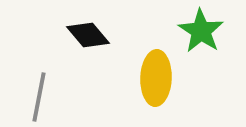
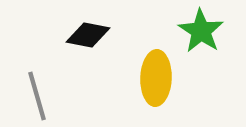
black diamond: rotated 39 degrees counterclockwise
gray line: moved 2 px left, 1 px up; rotated 27 degrees counterclockwise
